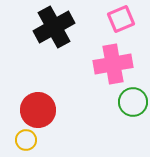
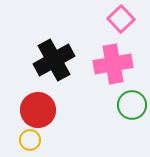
pink square: rotated 20 degrees counterclockwise
black cross: moved 33 px down
green circle: moved 1 px left, 3 px down
yellow circle: moved 4 px right
